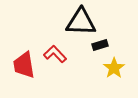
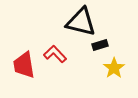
black triangle: rotated 12 degrees clockwise
